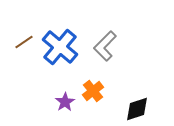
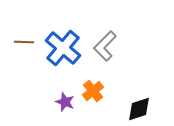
brown line: rotated 36 degrees clockwise
blue cross: moved 3 px right, 1 px down
purple star: rotated 18 degrees counterclockwise
black diamond: moved 2 px right
